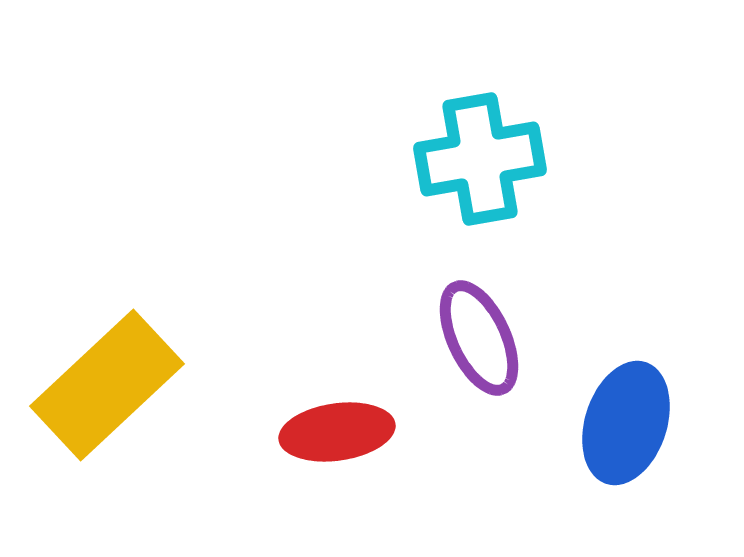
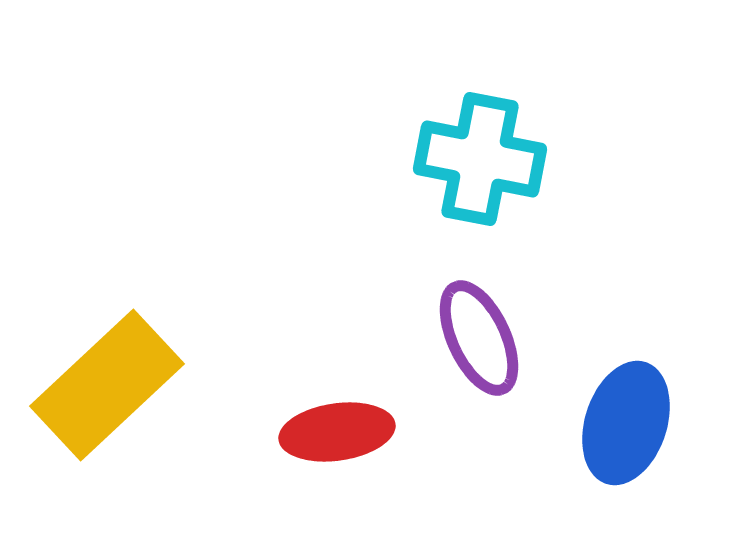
cyan cross: rotated 21 degrees clockwise
